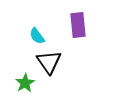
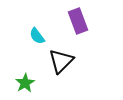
purple rectangle: moved 4 px up; rotated 15 degrees counterclockwise
black triangle: moved 12 px right, 1 px up; rotated 20 degrees clockwise
